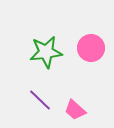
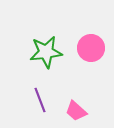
purple line: rotated 25 degrees clockwise
pink trapezoid: moved 1 px right, 1 px down
